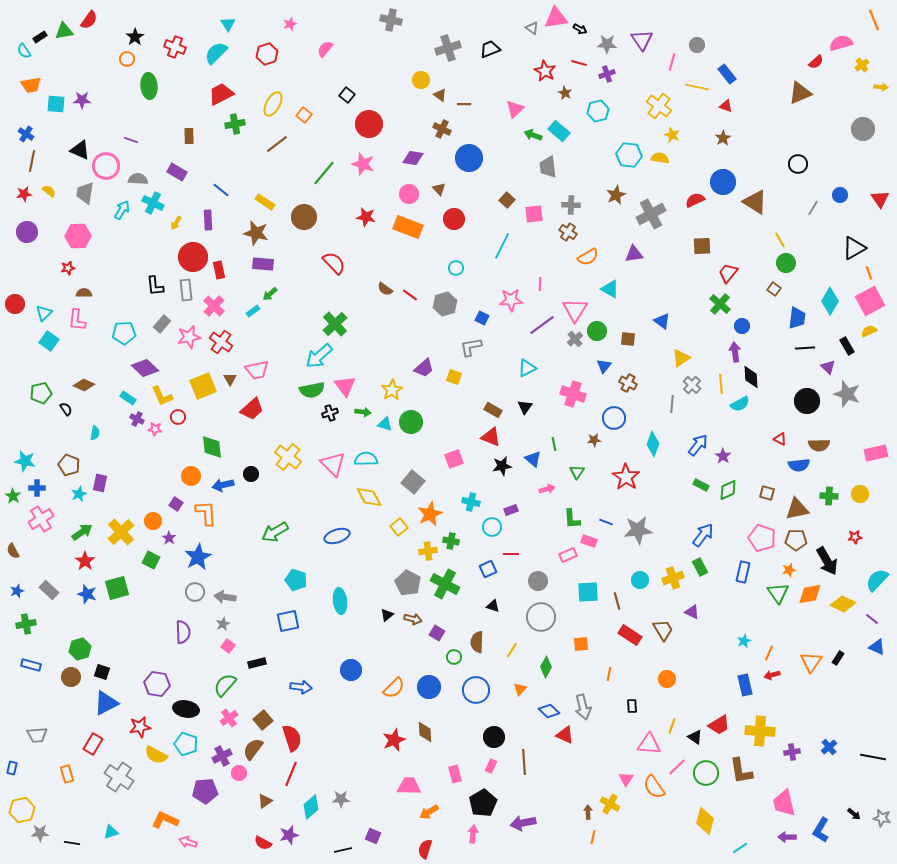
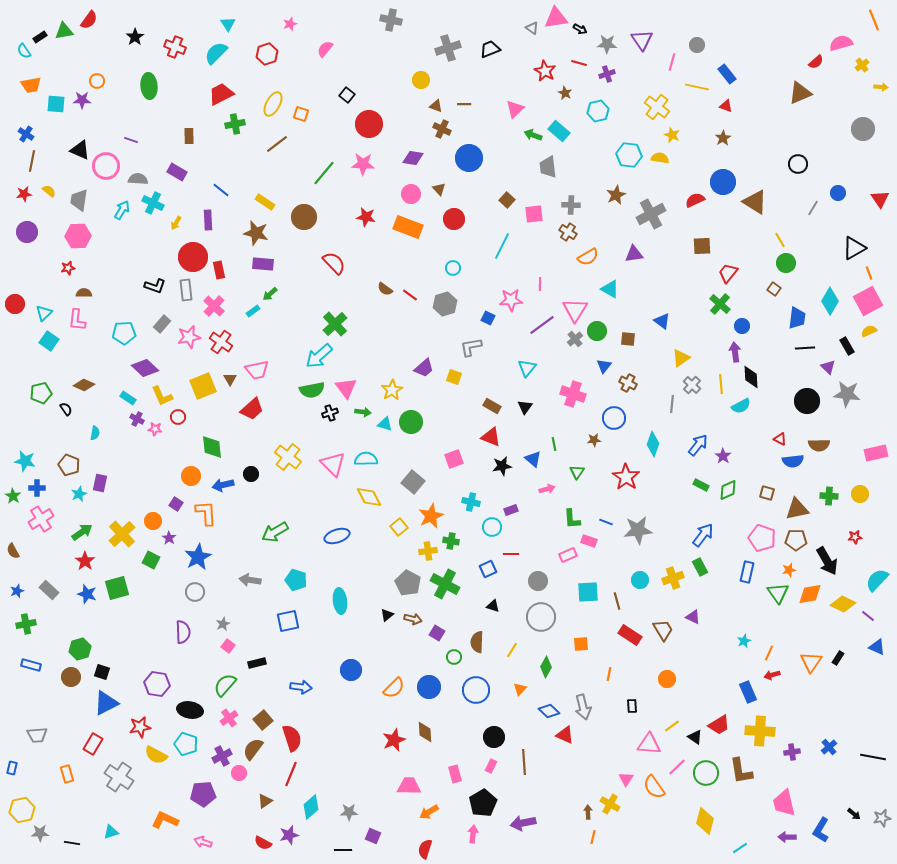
orange circle at (127, 59): moved 30 px left, 22 px down
brown triangle at (440, 95): moved 4 px left, 11 px down; rotated 16 degrees counterclockwise
yellow cross at (659, 106): moved 2 px left, 1 px down
orange square at (304, 115): moved 3 px left, 1 px up; rotated 21 degrees counterclockwise
pink star at (363, 164): rotated 15 degrees counterclockwise
gray trapezoid at (85, 193): moved 6 px left, 7 px down
pink circle at (409, 194): moved 2 px right
blue circle at (840, 195): moved 2 px left, 2 px up
cyan circle at (456, 268): moved 3 px left
black L-shape at (155, 286): rotated 65 degrees counterclockwise
pink square at (870, 301): moved 2 px left
blue square at (482, 318): moved 6 px right
cyan triangle at (527, 368): rotated 24 degrees counterclockwise
pink triangle at (345, 386): moved 1 px right, 2 px down
gray star at (847, 394): rotated 12 degrees counterclockwise
cyan semicircle at (740, 404): moved 1 px right, 2 px down
brown rectangle at (493, 410): moved 1 px left, 4 px up
blue semicircle at (799, 465): moved 6 px left, 4 px up
orange star at (430, 514): moved 1 px right, 2 px down
yellow cross at (121, 532): moved 1 px right, 2 px down
blue rectangle at (743, 572): moved 4 px right
gray arrow at (225, 597): moved 25 px right, 17 px up
purple triangle at (692, 612): moved 1 px right, 5 px down
purple line at (872, 619): moved 4 px left, 3 px up
blue rectangle at (745, 685): moved 3 px right, 7 px down; rotated 10 degrees counterclockwise
black ellipse at (186, 709): moved 4 px right, 1 px down
yellow line at (672, 726): rotated 35 degrees clockwise
purple pentagon at (205, 791): moved 2 px left, 3 px down
gray star at (341, 799): moved 8 px right, 13 px down
gray star at (882, 818): rotated 24 degrees counterclockwise
pink arrow at (188, 842): moved 15 px right
black line at (343, 850): rotated 12 degrees clockwise
